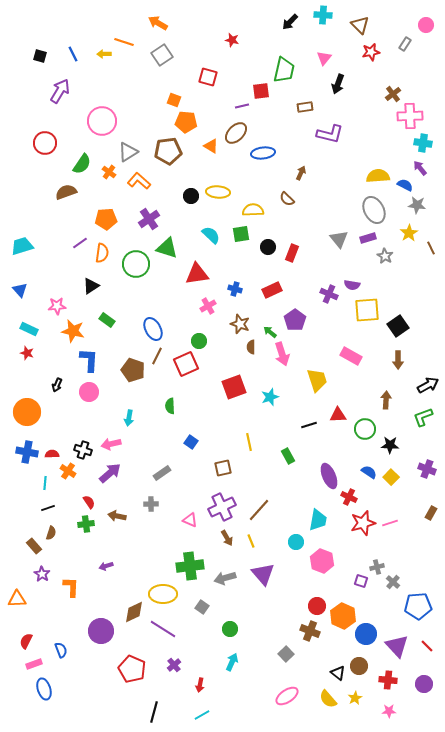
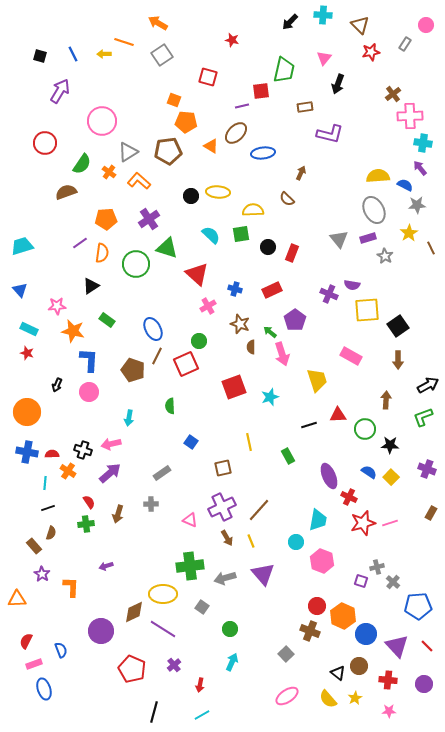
gray star at (417, 205): rotated 12 degrees counterclockwise
red triangle at (197, 274): rotated 50 degrees clockwise
brown arrow at (117, 516): moved 1 px right, 2 px up; rotated 84 degrees counterclockwise
